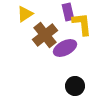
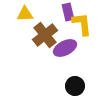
yellow triangle: rotated 30 degrees clockwise
